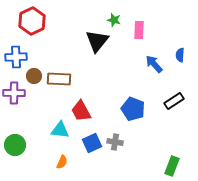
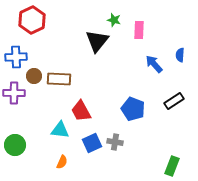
red hexagon: moved 1 px up
